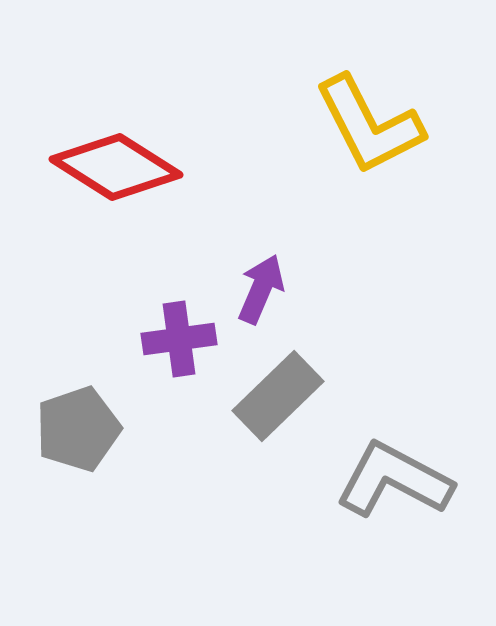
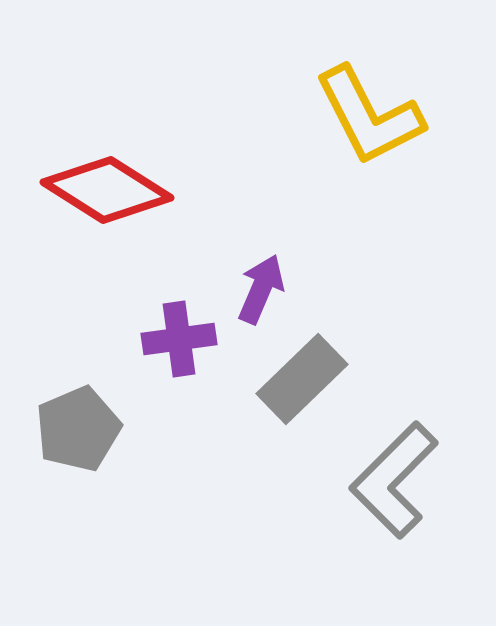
yellow L-shape: moved 9 px up
red diamond: moved 9 px left, 23 px down
gray rectangle: moved 24 px right, 17 px up
gray pentagon: rotated 4 degrees counterclockwise
gray L-shape: rotated 73 degrees counterclockwise
